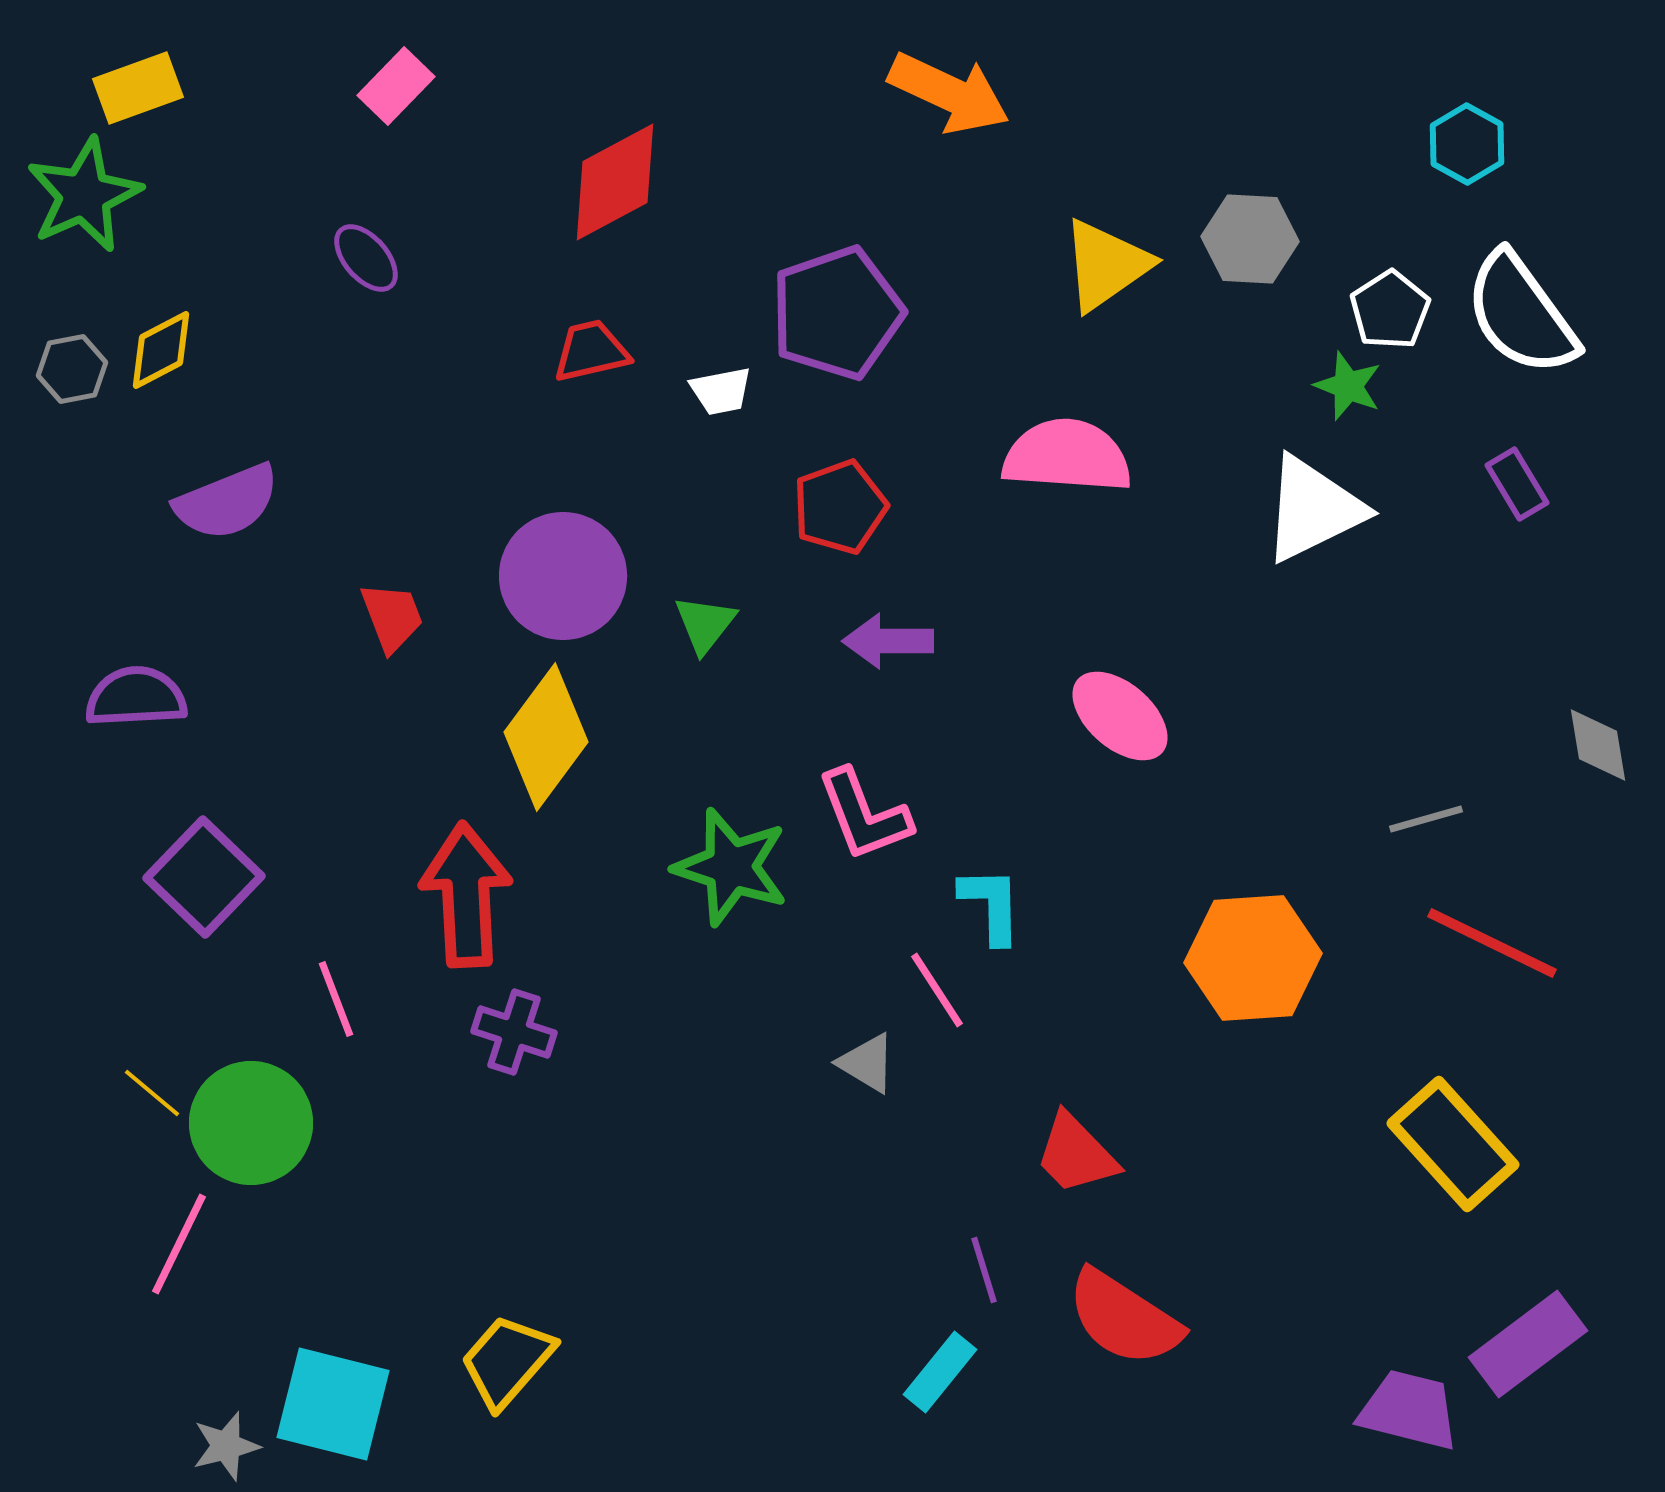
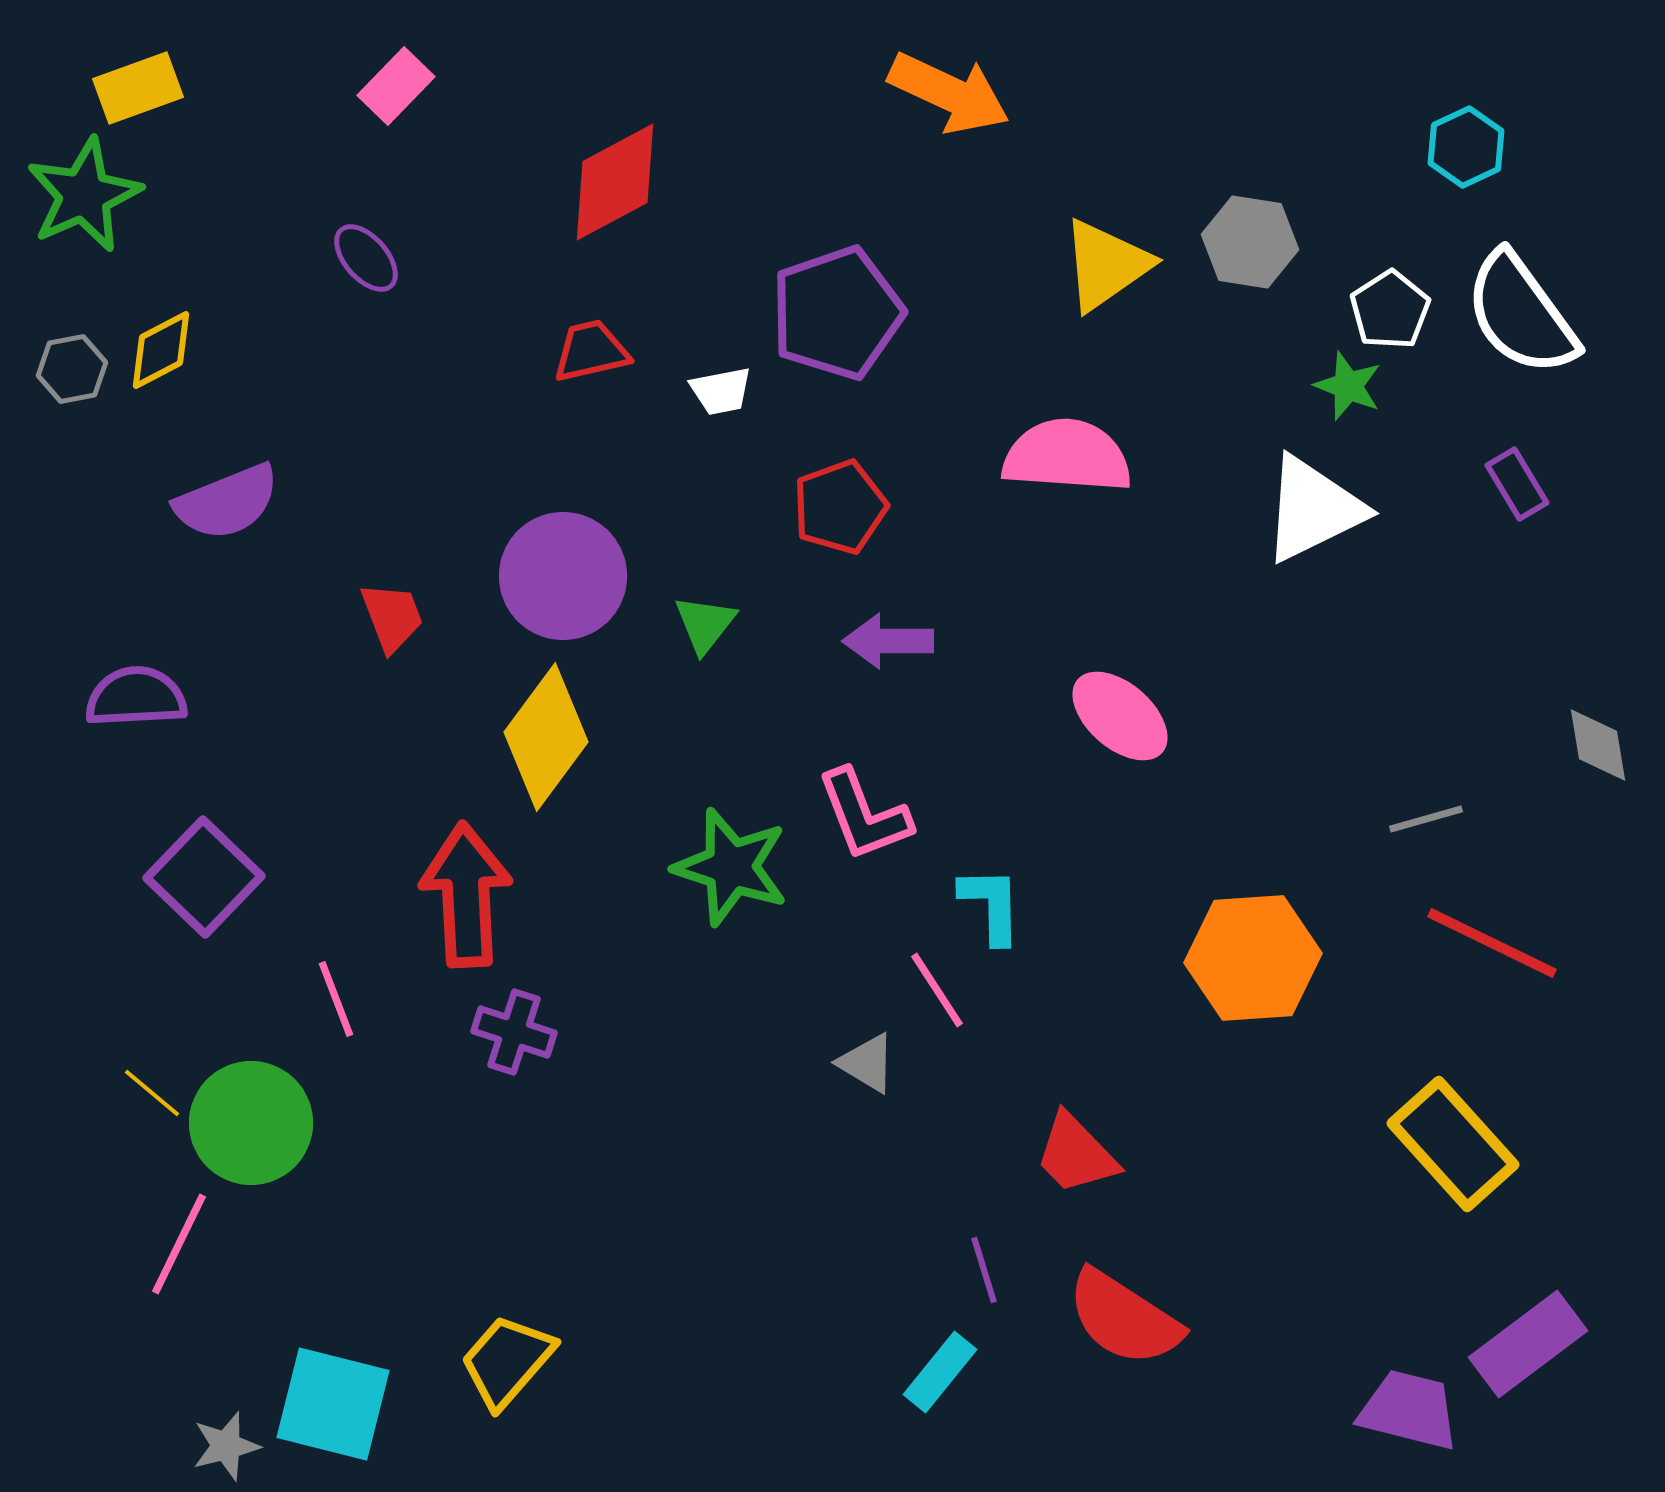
cyan hexagon at (1467, 144): moved 1 px left, 3 px down; rotated 6 degrees clockwise
gray hexagon at (1250, 239): moved 3 px down; rotated 6 degrees clockwise
